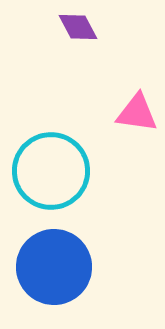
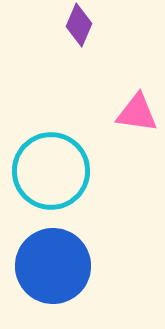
purple diamond: moved 1 px right, 2 px up; rotated 51 degrees clockwise
blue circle: moved 1 px left, 1 px up
